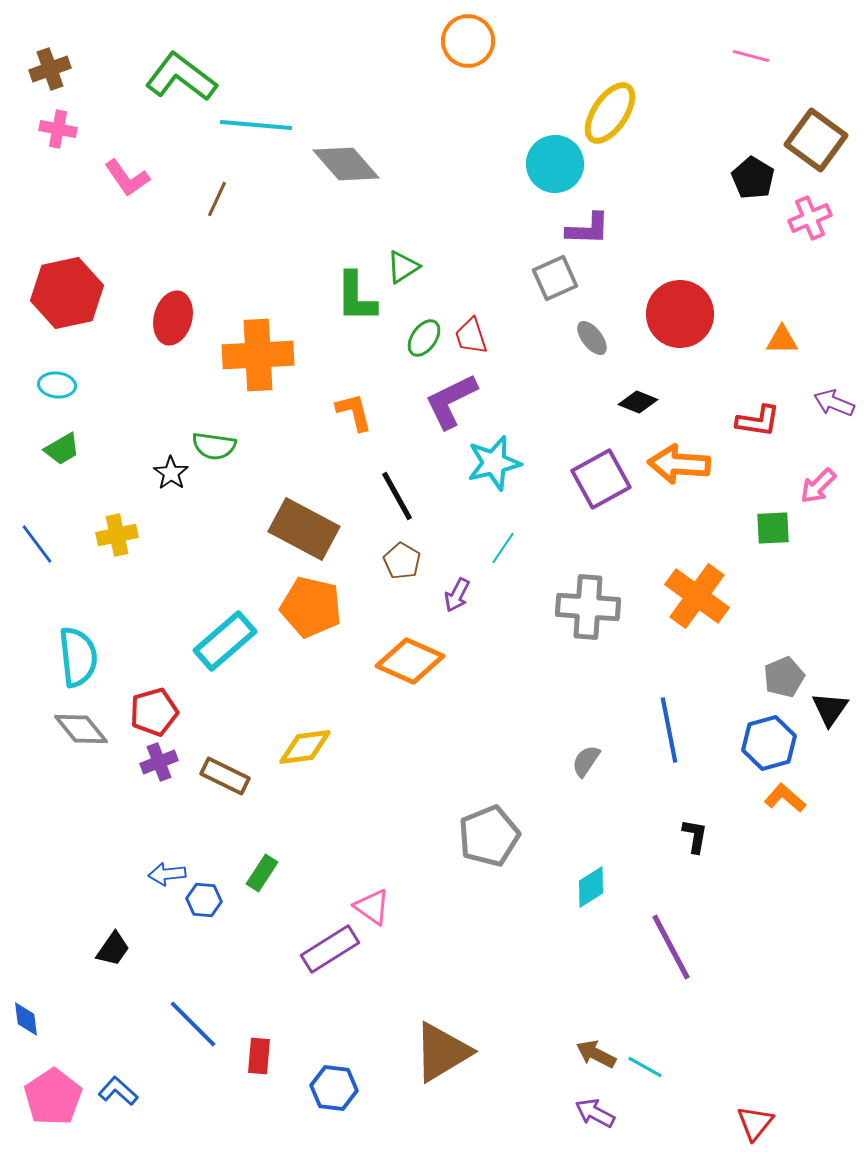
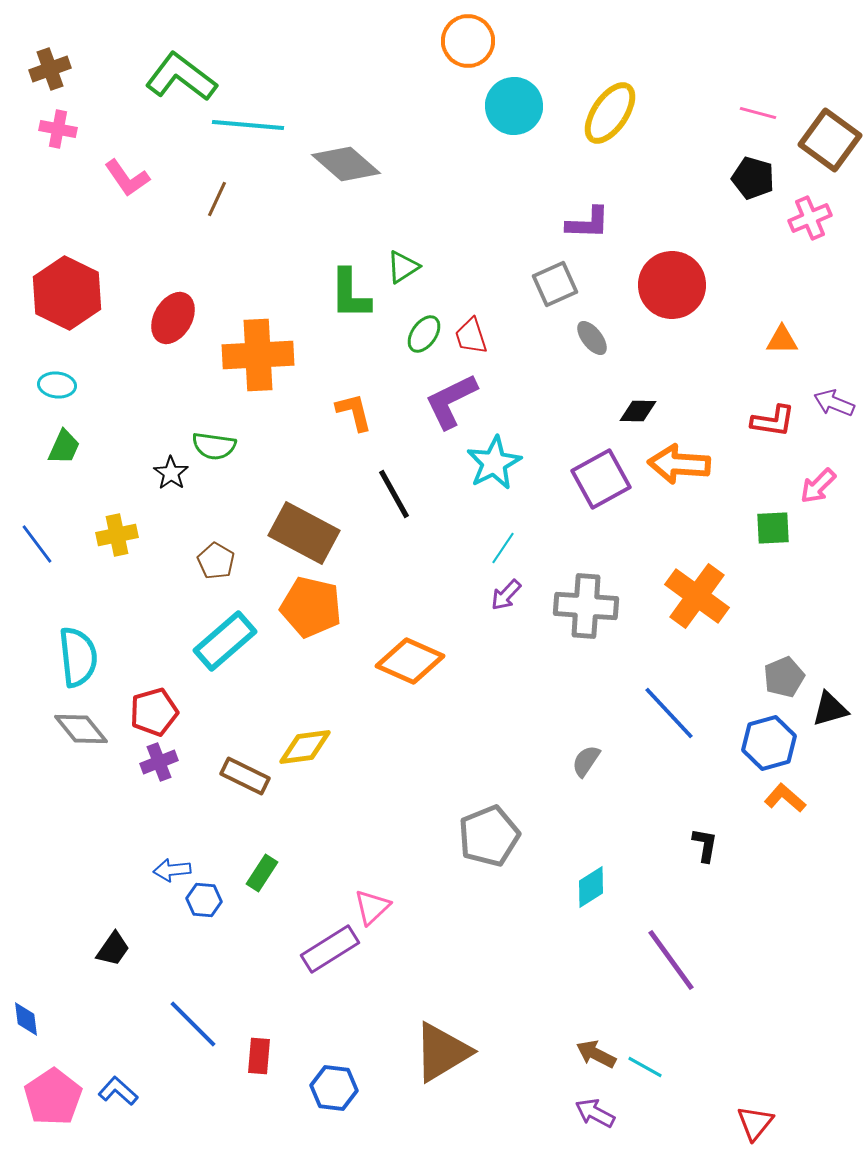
pink line at (751, 56): moved 7 px right, 57 px down
cyan line at (256, 125): moved 8 px left
brown square at (816, 140): moved 14 px right
gray diamond at (346, 164): rotated 8 degrees counterclockwise
cyan circle at (555, 164): moved 41 px left, 58 px up
black pentagon at (753, 178): rotated 15 degrees counterclockwise
purple L-shape at (588, 229): moved 6 px up
gray square at (555, 278): moved 6 px down
red hexagon at (67, 293): rotated 22 degrees counterclockwise
green L-shape at (356, 297): moved 6 px left, 3 px up
red circle at (680, 314): moved 8 px left, 29 px up
red ellipse at (173, 318): rotated 15 degrees clockwise
green ellipse at (424, 338): moved 4 px up
black diamond at (638, 402): moved 9 px down; rotated 21 degrees counterclockwise
red L-shape at (758, 421): moved 15 px right
green trapezoid at (62, 449): moved 2 px right, 2 px up; rotated 36 degrees counterclockwise
cyan star at (494, 463): rotated 14 degrees counterclockwise
black line at (397, 496): moved 3 px left, 2 px up
brown rectangle at (304, 529): moved 4 px down
brown pentagon at (402, 561): moved 186 px left
purple arrow at (457, 595): moved 49 px right; rotated 16 degrees clockwise
gray cross at (588, 607): moved 2 px left, 1 px up
black triangle at (830, 709): rotated 39 degrees clockwise
blue line at (669, 730): moved 17 px up; rotated 32 degrees counterclockwise
brown rectangle at (225, 776): moved 20 px right
black L-shape at (695, 836): moved 10 px right, 9 px down
blue arrow at (167, 874): moved 5 px right, 4 px up
pink triangle at (372, 907): rotated 42 degrees clockwise
purple line at (671, 947): moved 13 px down; rotated 8 degrees counterclockwise
